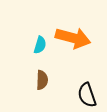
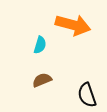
orange arrow: moved 13 px up
brown semicircle: rotated 114 degrees counterclockwise
